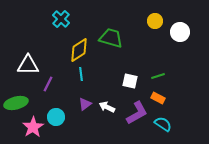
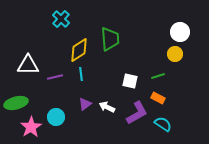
yellow circle: moved 20 px right, 33 px down
green trapezoid: moved 1 px left, 1 px down; rotated 70 degrees clockwise
purple line: moved 7 px right, 7 px up; rotated 49 degrees clockwise
pink star: moved 2 px left
